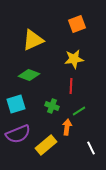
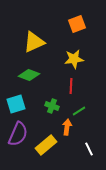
yellow triangle: moved 1 px right, 2 px down
purple semicircle: rotated 45 degrees counterclockwise
white line: moved 2 px left, 1 px down
